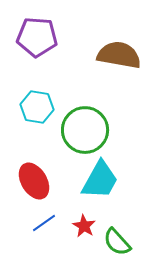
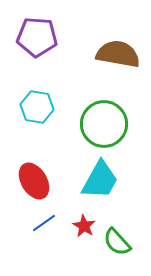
brown semicircle: moved 1 px left, 1 px up
green circle: moved 19 px right, 6 px up
